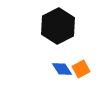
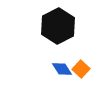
orange square: rotated 18 degrees counterclockwise
